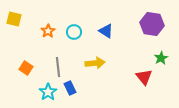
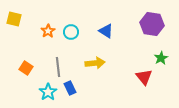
cyan circle: moved 3 px left
